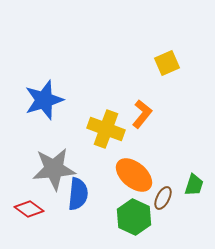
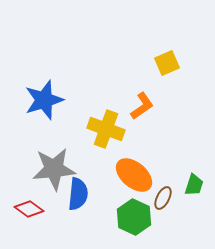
orange L-shape: moved 8 px up; rotated 16 degrees clockwise
